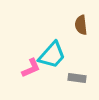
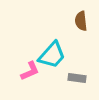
brown semicircle: moved 4 px up
pink L-shape: moved 1 px left, 3 px down
